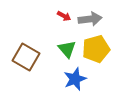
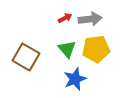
red arrow: moved 1 px right, 2 px down; rotated 56 degrees counterclockwise
yellow pentagon: rotated 8 degrees clockwise
